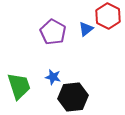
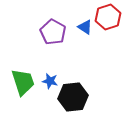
red hexagon: moved 1 px down; rotated 15 degrees clockwise
blue triangle: moved 1 px left, 2 px up; rotated 49 degrees counterclockwise
blue star: moved 3 px left, 4 px down
green trapezoid: moved 4 px right, 4 px up
